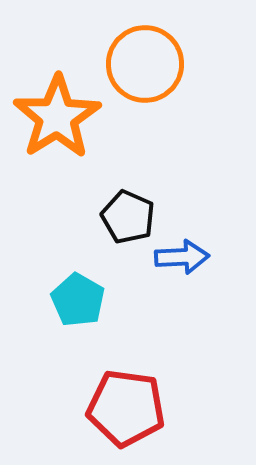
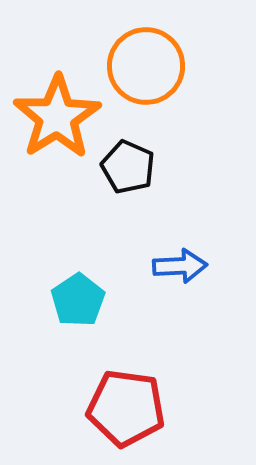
orange circle: moved 1 px right, 2 px down
black pentagon: moved 50 px up
blue arrow: moved 2 px left, 9 px down
cyan pentagon: rotated 8 degrees clockwise
